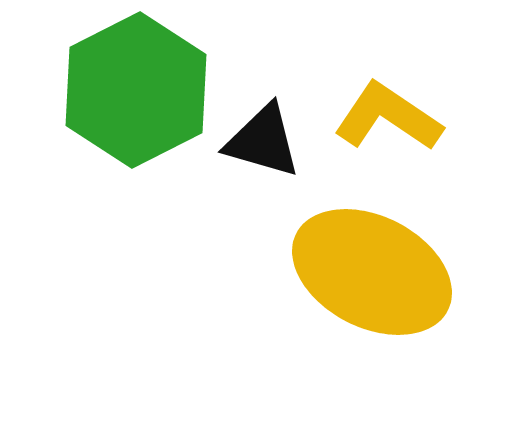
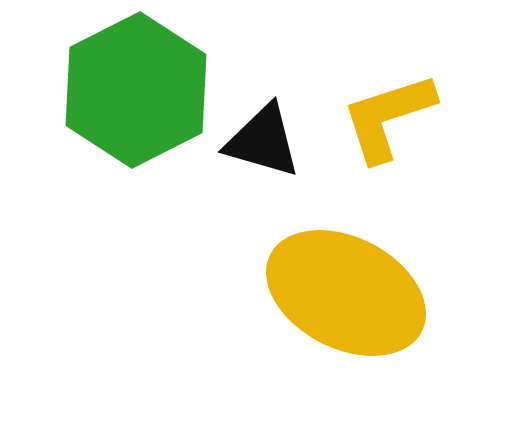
yellow L-shape: rotated 52 degrees counterclockwise
yellow ellipse: moved 26 px left, 21 px down
